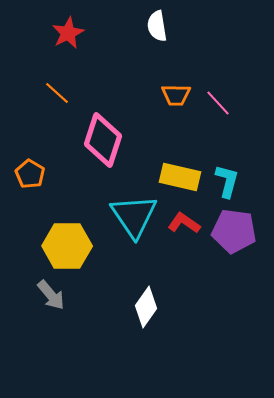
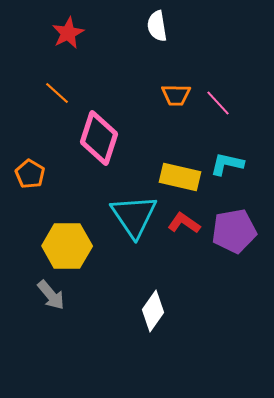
pink diamond: moved 4 px left, 2 px up
cyan L-shape: moved 17 px up; rotated 92 degrees counterclockwise
purple pentagon: rotated 18 degrees counterclockwise
white diamond: moved 7 px right, 4 px down
